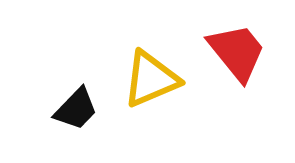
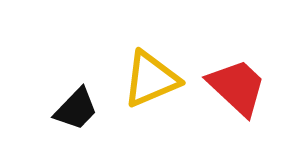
red trapezoid: moved 35 px down; rotated 8 degrees counterclockwise
